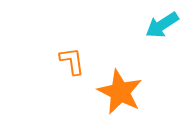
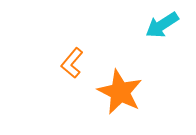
orange L-shape: moved 2 px down; rotated 132 degrees counterclockwise
